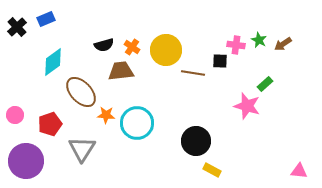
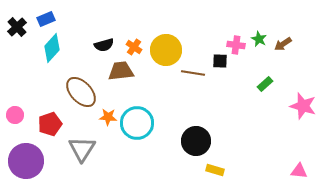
green star: moved 1 px up
orange cross: moved 2 px right
cyan diamond: moved 1 px left, 14 px up; rotated 12 degrees counterclockwise
pink star: moved 56 px right
orange star: moved 2 px right, 2 px down
yellow rectangle: moved 3 px right; rotated 12 degrees counterclockwise
